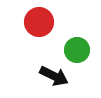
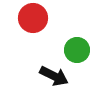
red circle: moved 6 px left, 4 px up
